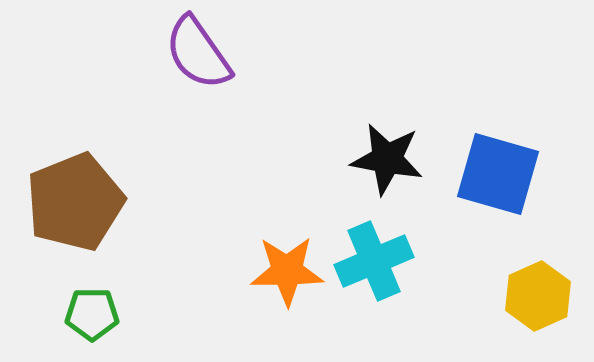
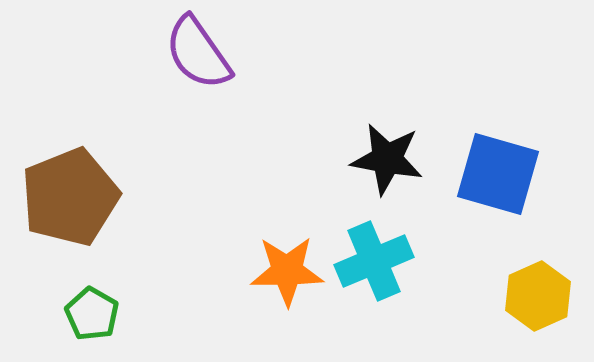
brown pentagon: moved 5 px left, 5 px up
green pentagon: rotated 30 degrees clockwise
